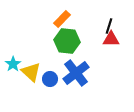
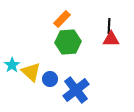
black line: rotated 14 degrees counterclockwise
green hexagon: moved 1 px right, 1 px down; rotated 10 degrees counterclockwise
cyan star: moved 1 px left, 1 px down
blue cross: moved 17 px down
